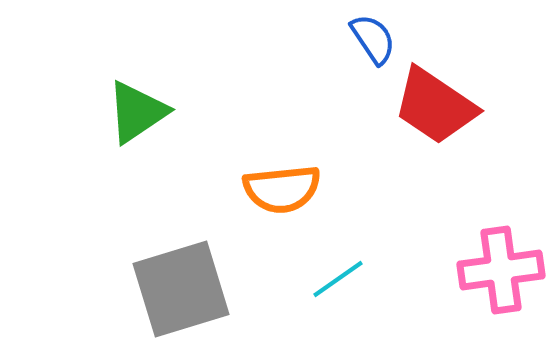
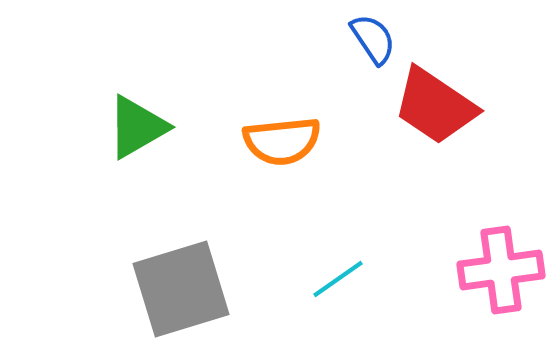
green triangle: moved 15 px down; rotated 4 degrees clockwise
orange semicircle: moved 48 px up
